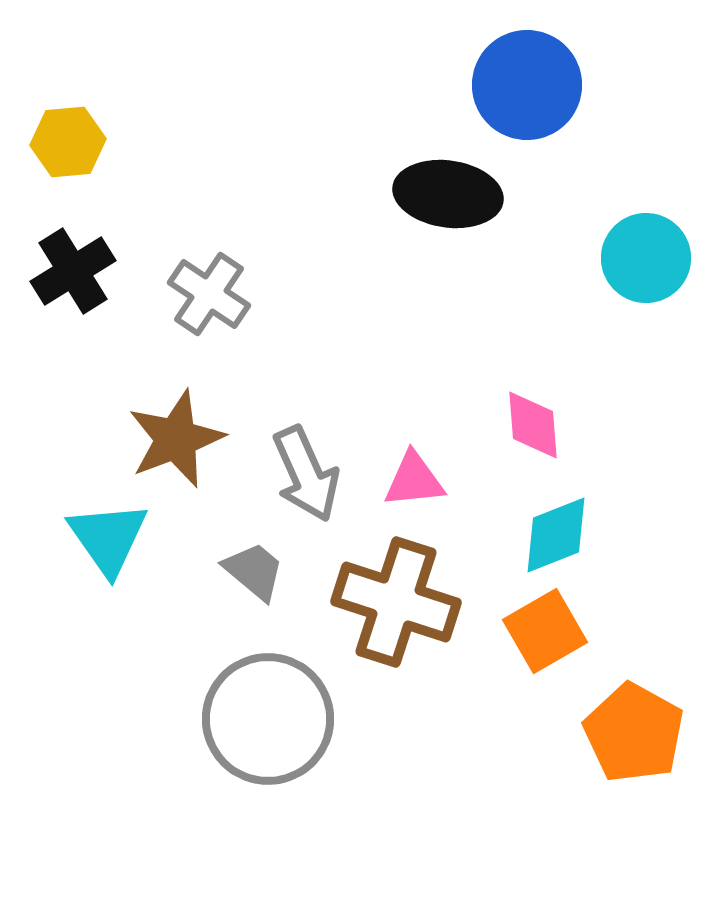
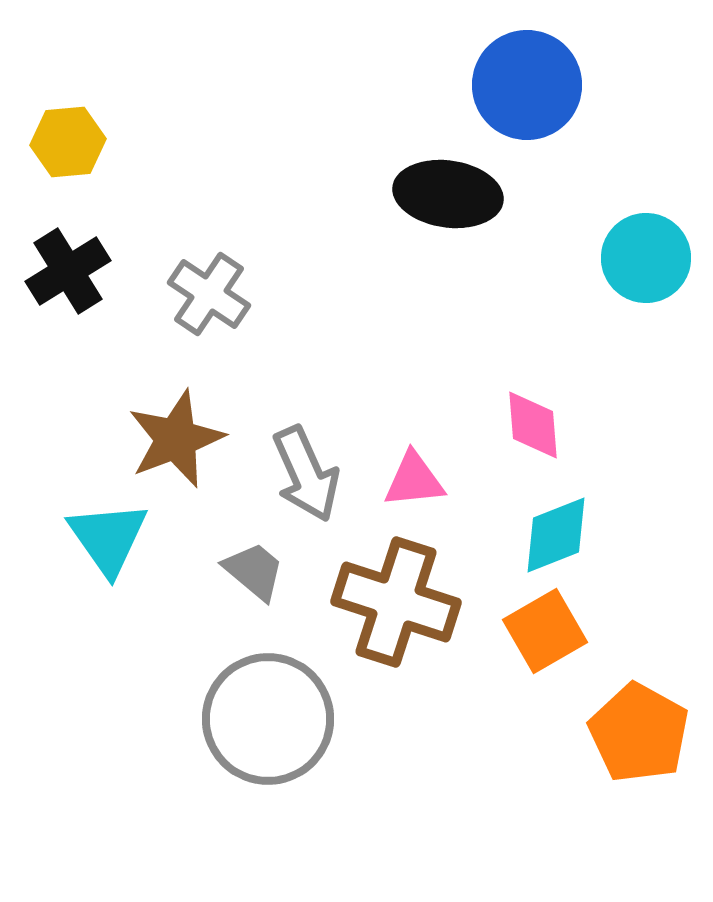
black cross: moved 5 px left
orange pentagon: moved 5 px right
